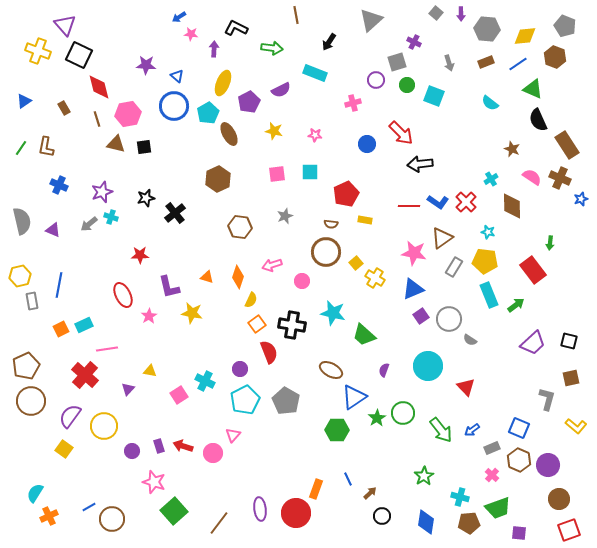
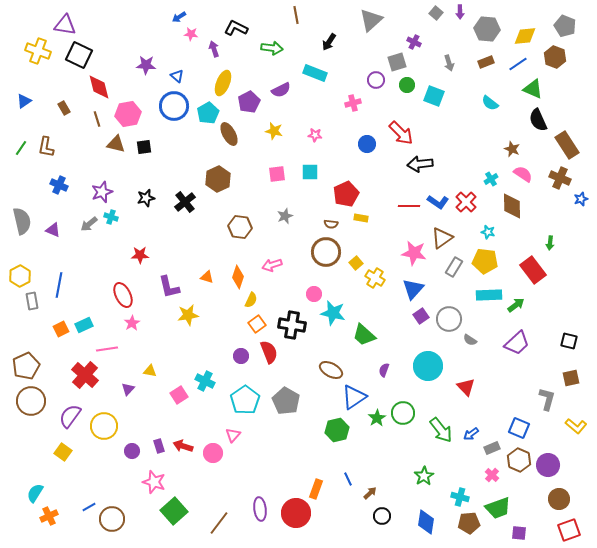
purple arrow at (461, 14): moved 1 px left, 2 px up
purple triangle at (65, 25): rotated 40 degrees counterclockwise
purple arrow at (214, 49): rotated 21 degrees counterclockwise
pink semicircle at (532, 177): moved 9 px left, 3 px up
black cross at (175, 213): moved 10 px right, 11 px up
yellow rectangle at (365, 220): moved 4 px left, 2 px up
yellow hexagon at (20, 276): rotated 15 degrees counterclockwise
pink circle at (302, 281): moved 12 px right, 13 px down
blue triangle at (413, 289): rotated 25 degrees counterclockwise
cyan rectangle at (489, 295): rotated 70 degrees counterclockwise
yellow star at (192, 313): moved 4 px left, 2 px down; rotated 20 degrees counterclockwise
pink star at (149, 316): moved 17 px left, 7 px down
purple trapezoid at (533, 343): moved 16 px left
purple circle at (240, 369): moved 1 px right, 13 px up
cyan pentagon at (245, 400): rotated 8 degrees counterclockwise
green hexagon at (337, 430): rotated 15 degrees counterclockwise
blue arrow at (472, 430): moved 1 px left, 4 px down
yellow square at (64, 449): moved 1 px left, 3 px down
